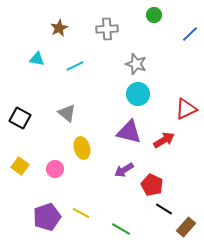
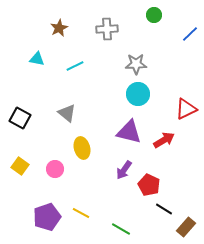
gray star: rotated 20 degrees counterclockwise
purple arrow: rotated 24 degrees counterclockwise
red pentagon: moved 3 px left
